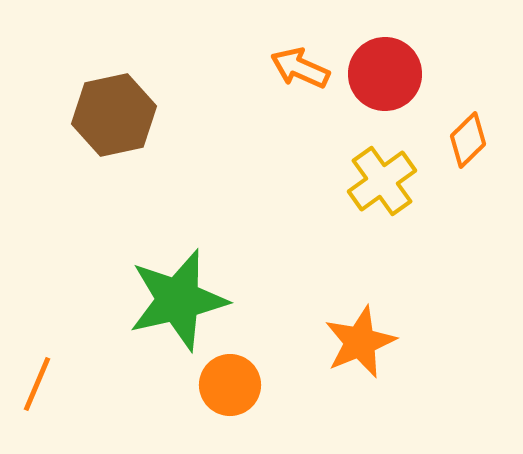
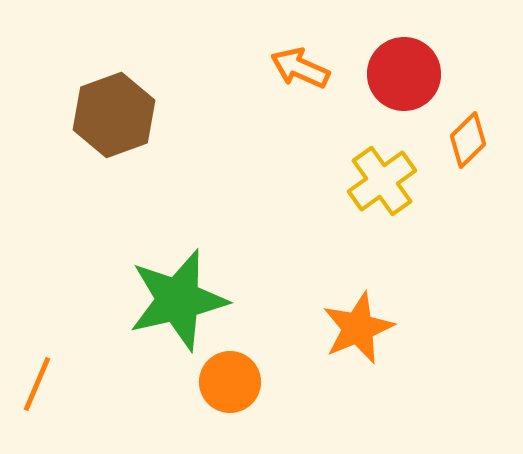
red circle: moved 19 px right
brown hexagon: rotated 8 degrees counterclockwise
orange star: moved 2 px left, 14 px up
orange circle: moved 3 px up
